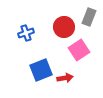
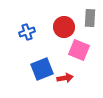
gray rectangle: moved 1 px right, 1 px down; rotated 18 degrees counterclockwise
blue cross: moved 1 px right, 1 px up
pink square: rotated 35 degrees counterclockwise
blue square: moved 1 px right, 1 px up
